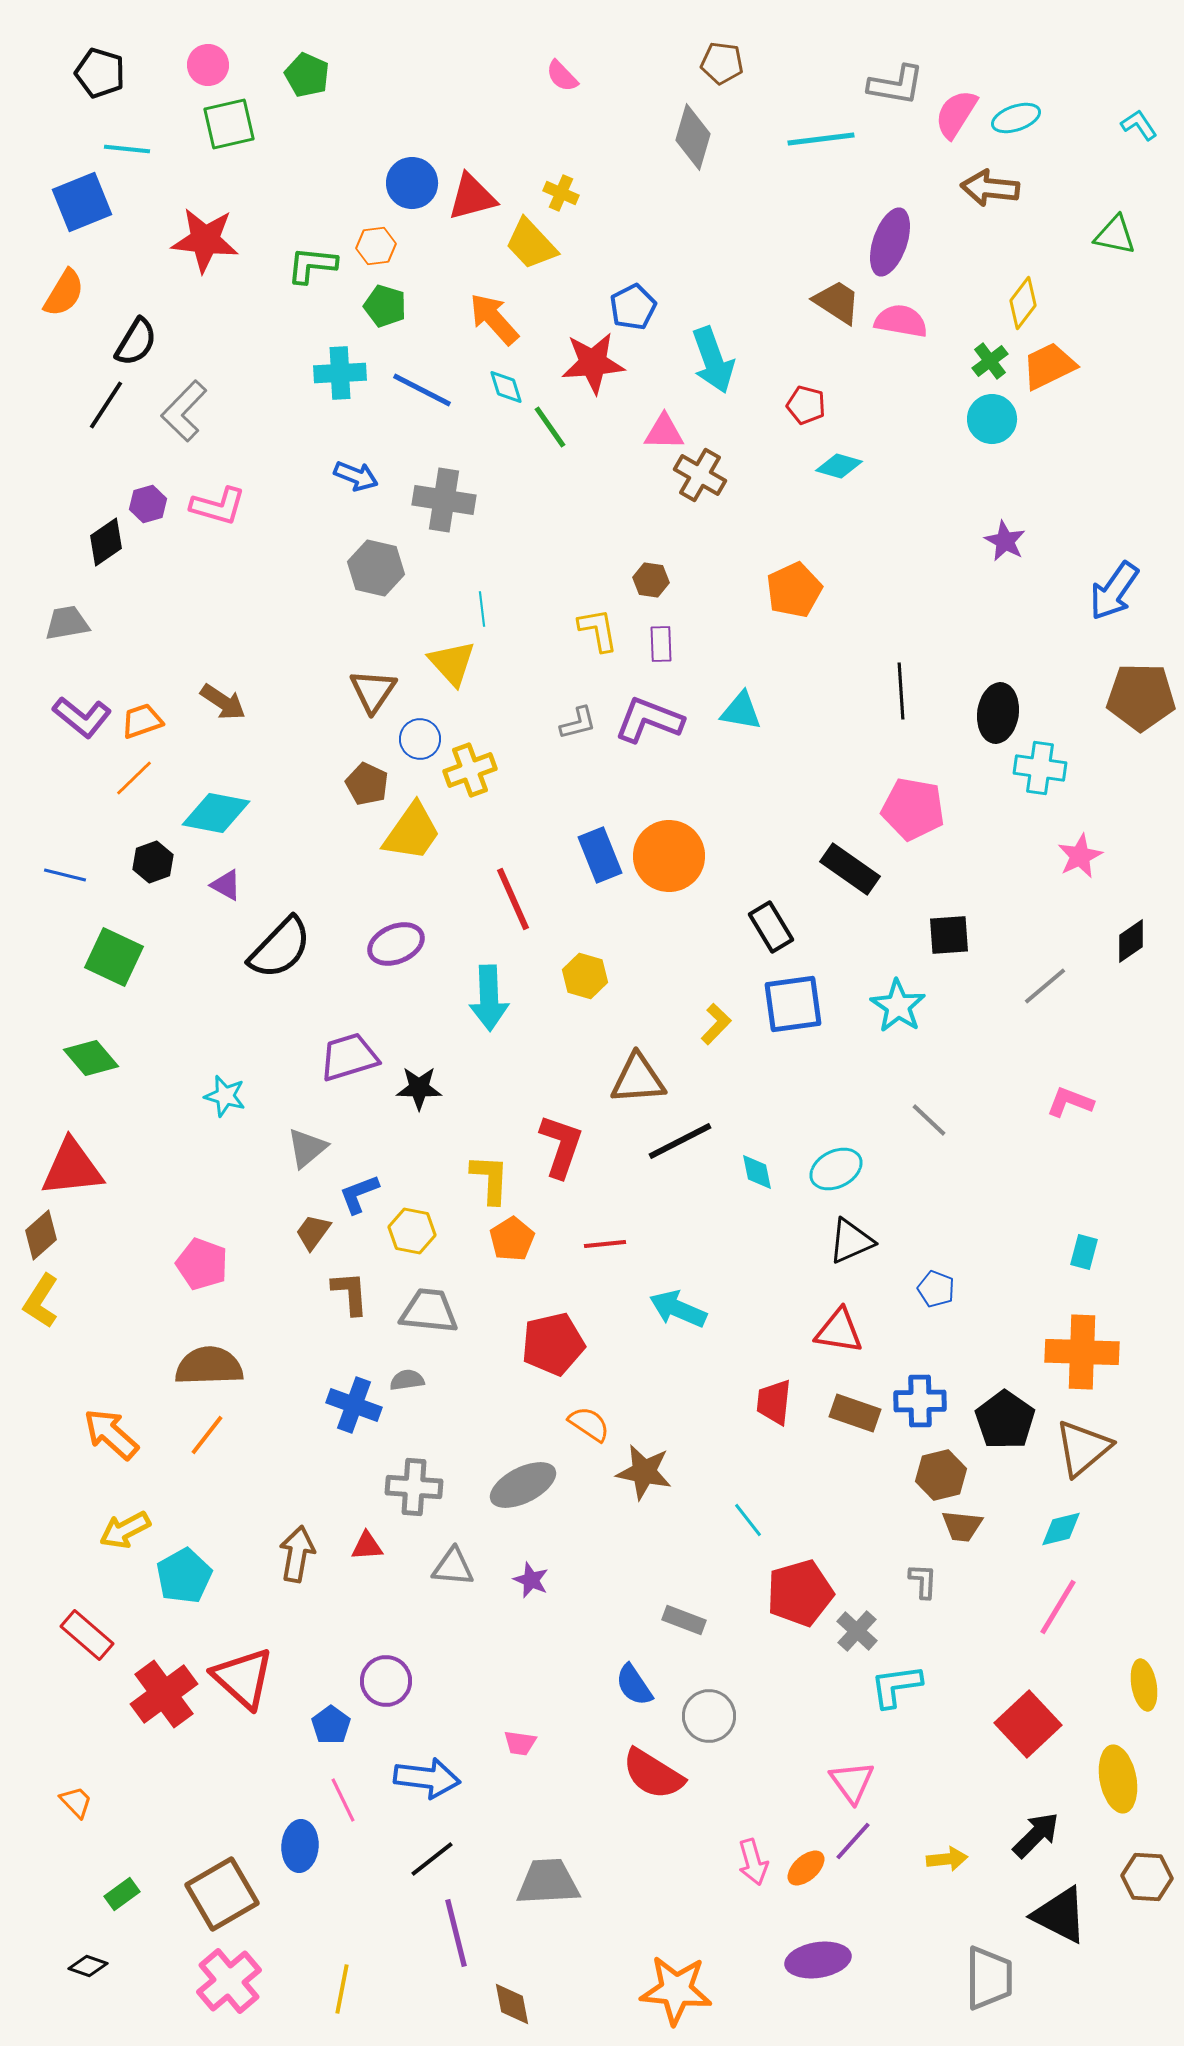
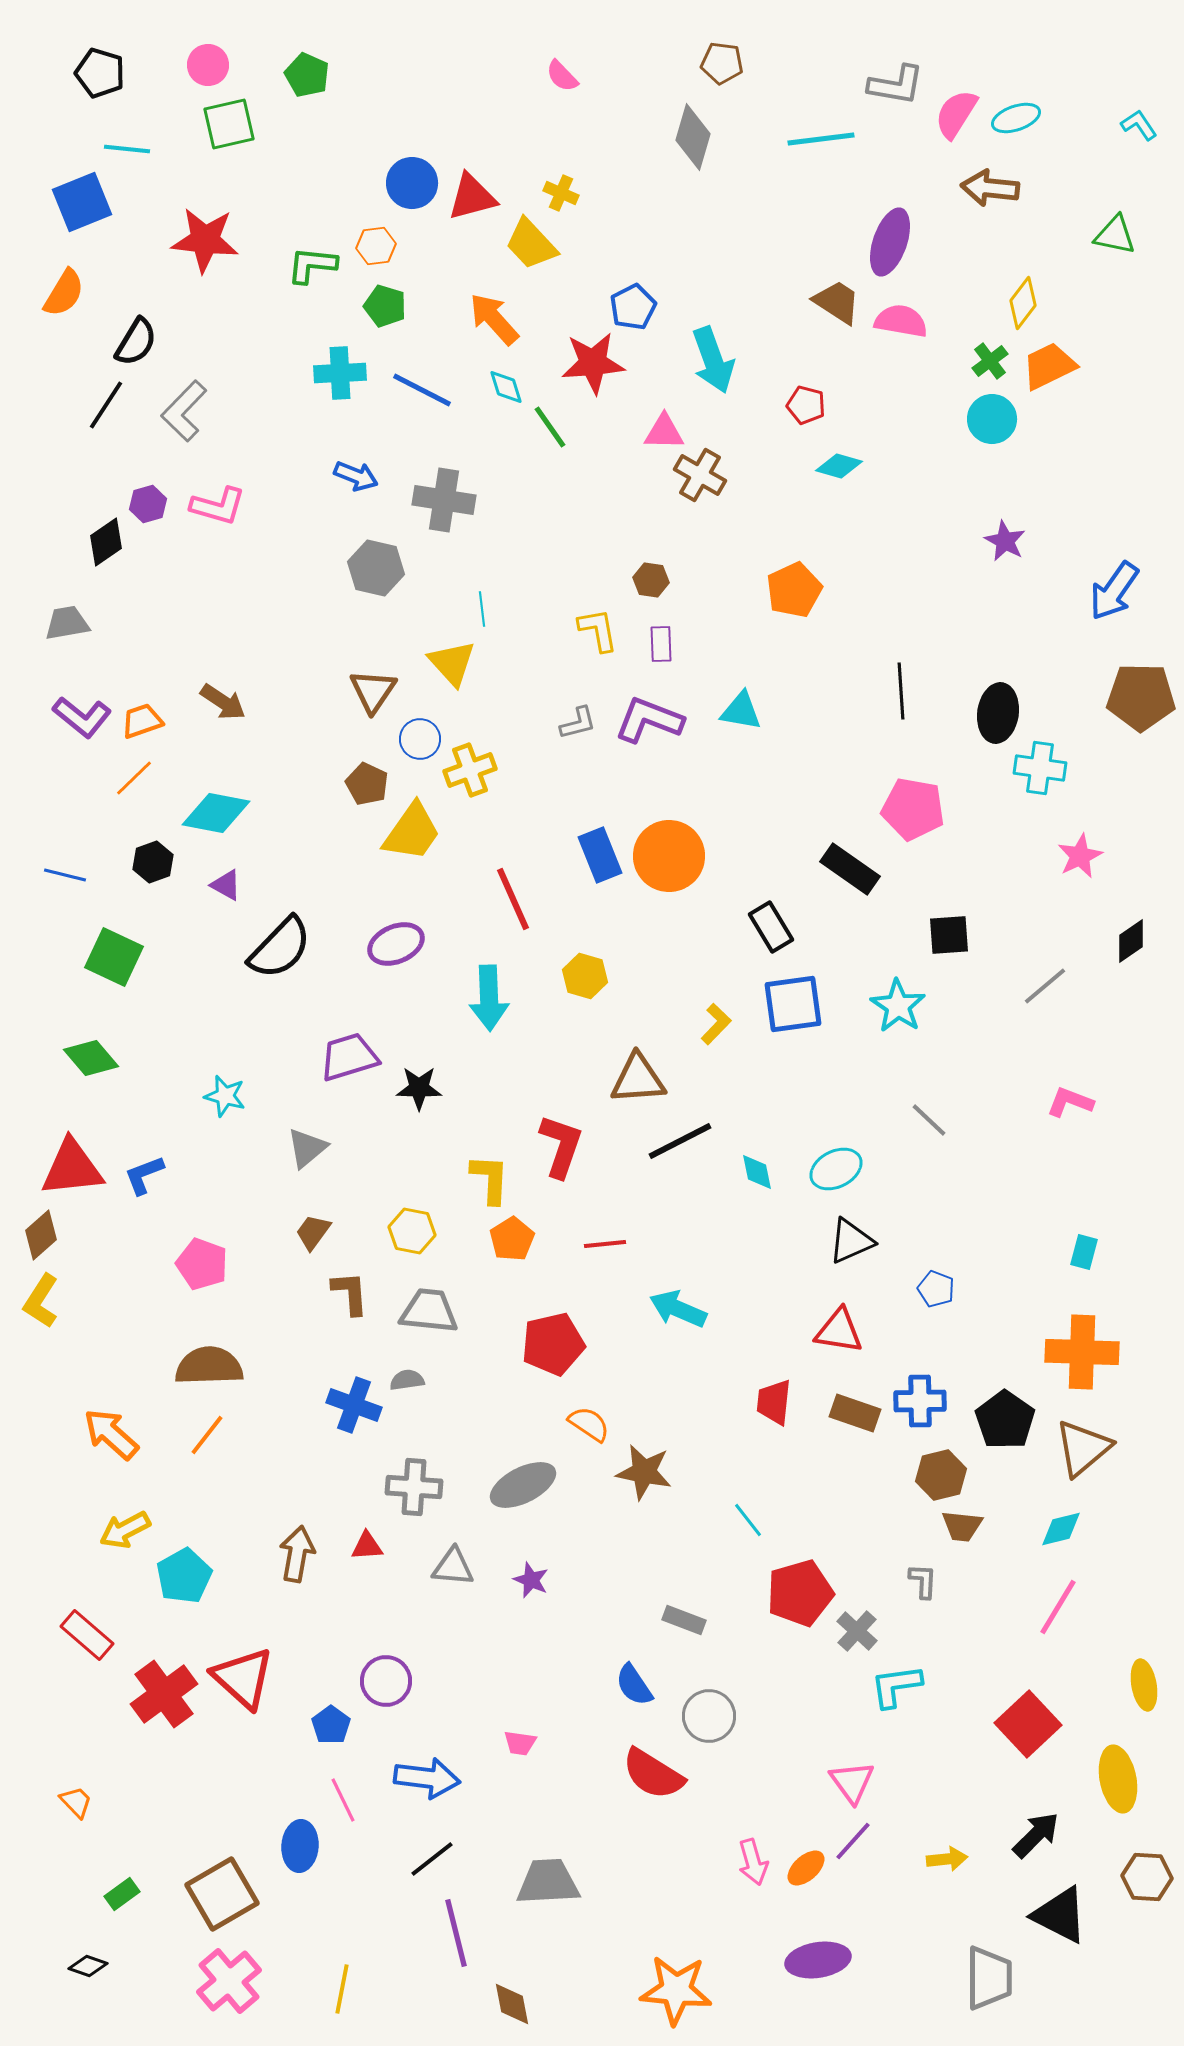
blue L-shape at (359, 1194): moved 215 px left, 19 px up
